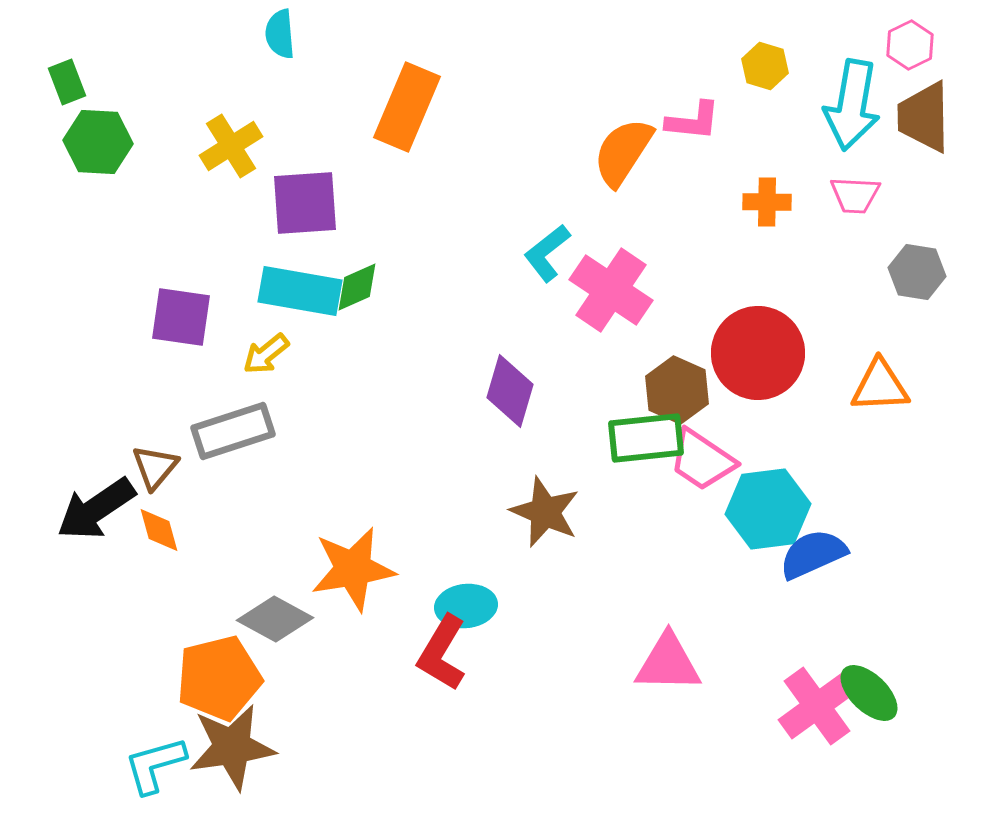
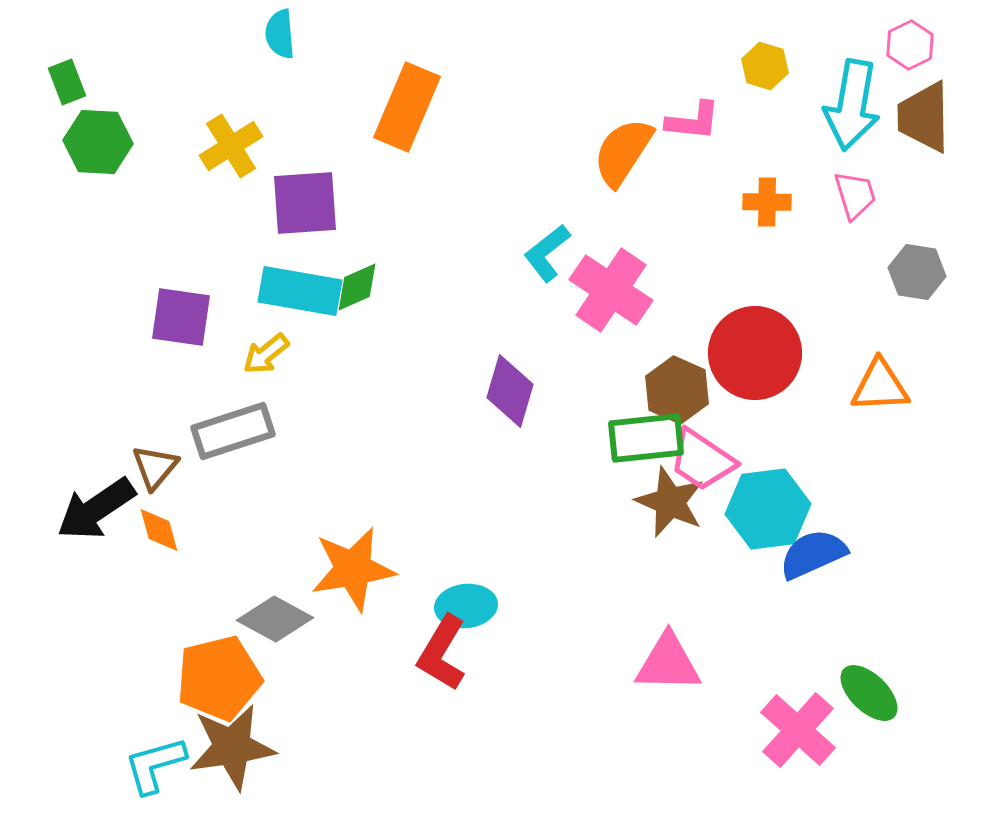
pink trapezoid at (855, 195): rotated 110 degrees counterclockwise
red circle at (758, 353): moved 3 px left
brown star at (545, 512): moved 125 px right, 10 px up
pink cross at (817, 706): moved 19 px left, 24 px down; rotated 12 degrees counterclockwise
